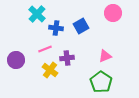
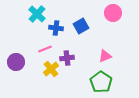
purple circle: moved 2 px down
yellow cross: moved 1 px right, 1 px up; rotated 14 degrees clockwise
